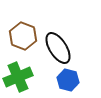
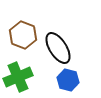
brown hexagon: moved 1 px up
